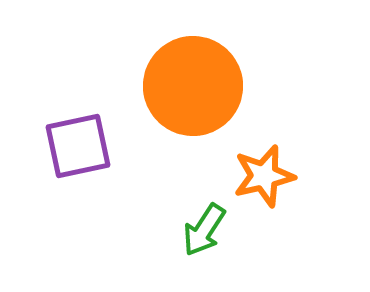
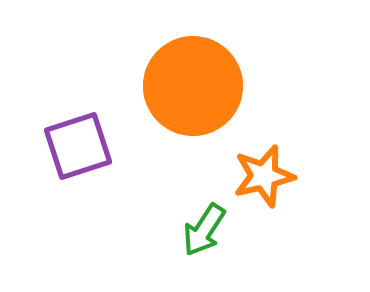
purple square: rotated 6 degrees counterclockwise
